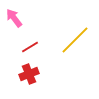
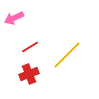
pink arrow: rotated 78 degrees counterclockwise
yellow line: moved 8 px left, 15 px down
